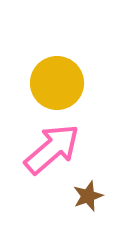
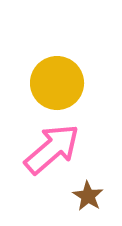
brown star: rotated 20 degrees counterclockwise
